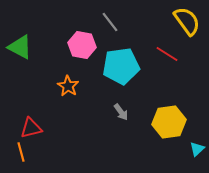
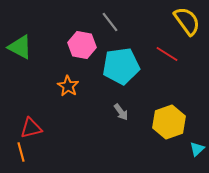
yellow hexagon: rotated 12 degrees counterclockwise
